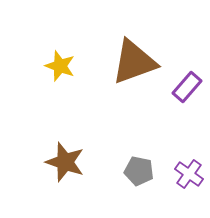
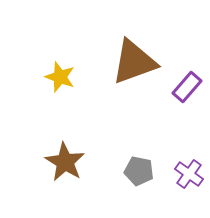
yellow star: moved 11 px down
brown star: rotated 12 degrees clockwise
